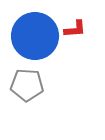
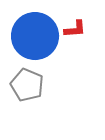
gray pentagon: rotated 20 degrees clockwise
